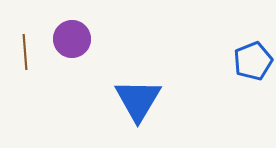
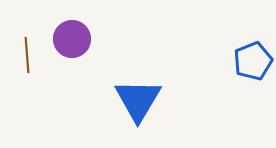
brown line: moved 2 px right, 3 px down
